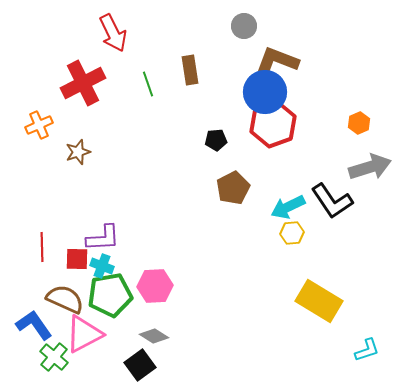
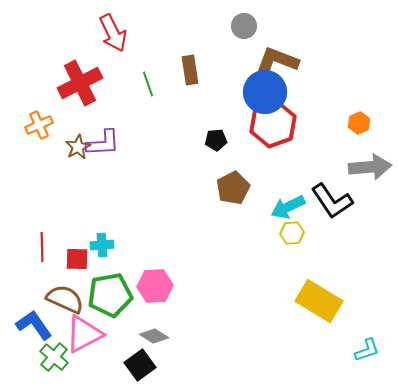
red cross: moved 3 px left
brown star: moved 5 px up; rotated 10 degrees counterclockwise
gray arrow: rotated 12 degrees clockwise
purple L-shape: moved 95 px up
cyan cross: moved 21 px up; rotated 25 degrees counterclockwise
